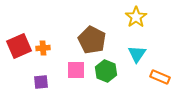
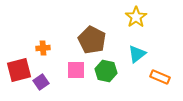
red square: moved 24 px down; rotated 10 degrees clockwise
cyan triangle: rotated 18 degrees clockwise
green hexagon: rotated 10 degrees counterclockwise
purple square: rotated 28 degrees counterclockwise
